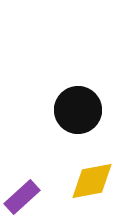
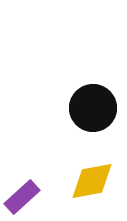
black circle: moved 15 px right, 2 px up
